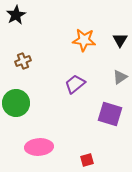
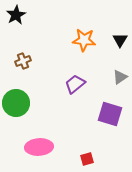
red square: moved 1 px up
